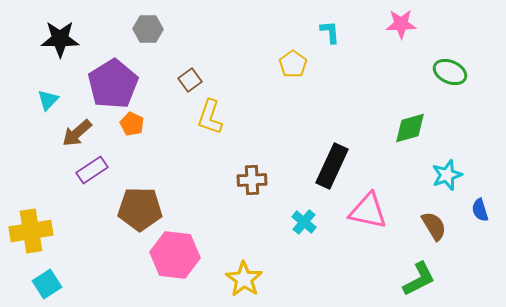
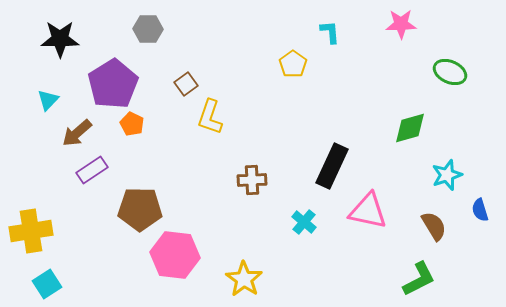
brown square: moved 4 px left, 4 px down
